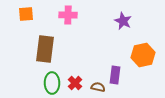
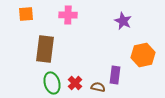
green ellipse: rotated 15 degrees counterclockwise
